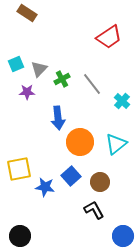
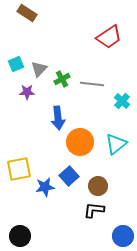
gray line: rotated 45 degrees counterclockwise
blue square: moved 2 px left
brown circle: moved 2 px left, 4 px down
blue star: rotated 18 degrees counterclockwise
black L-shape: rotated 55 degrees counterclockwise
